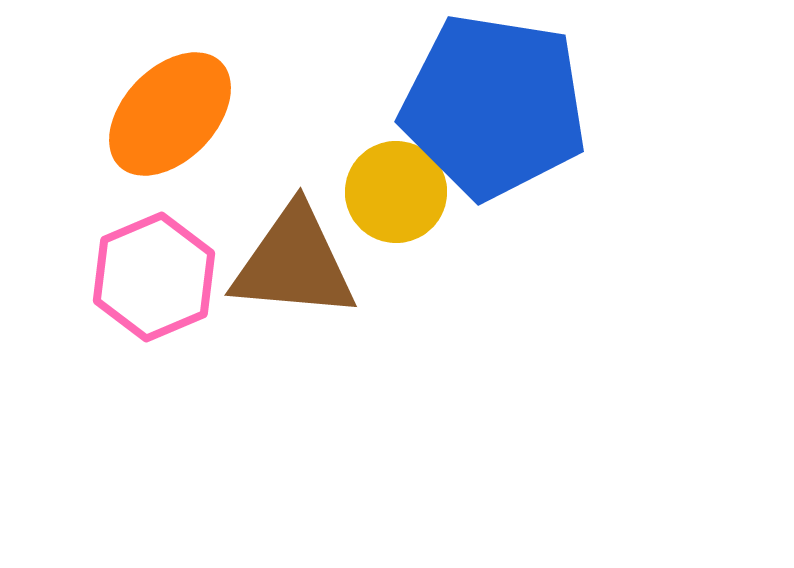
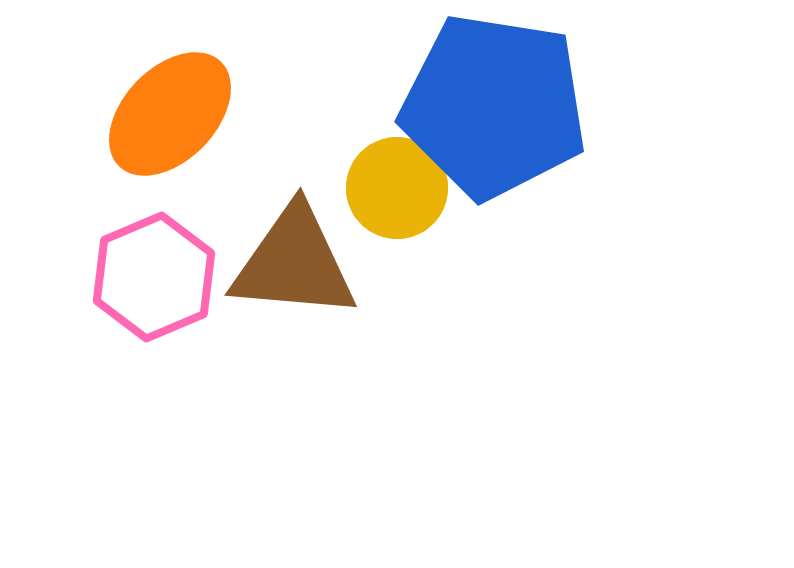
yellow circle: moved 1 px right, 4 px up
